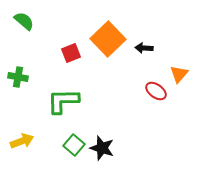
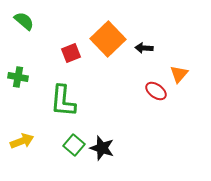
green L-shape: rotated 84 degrees counterclockwise
